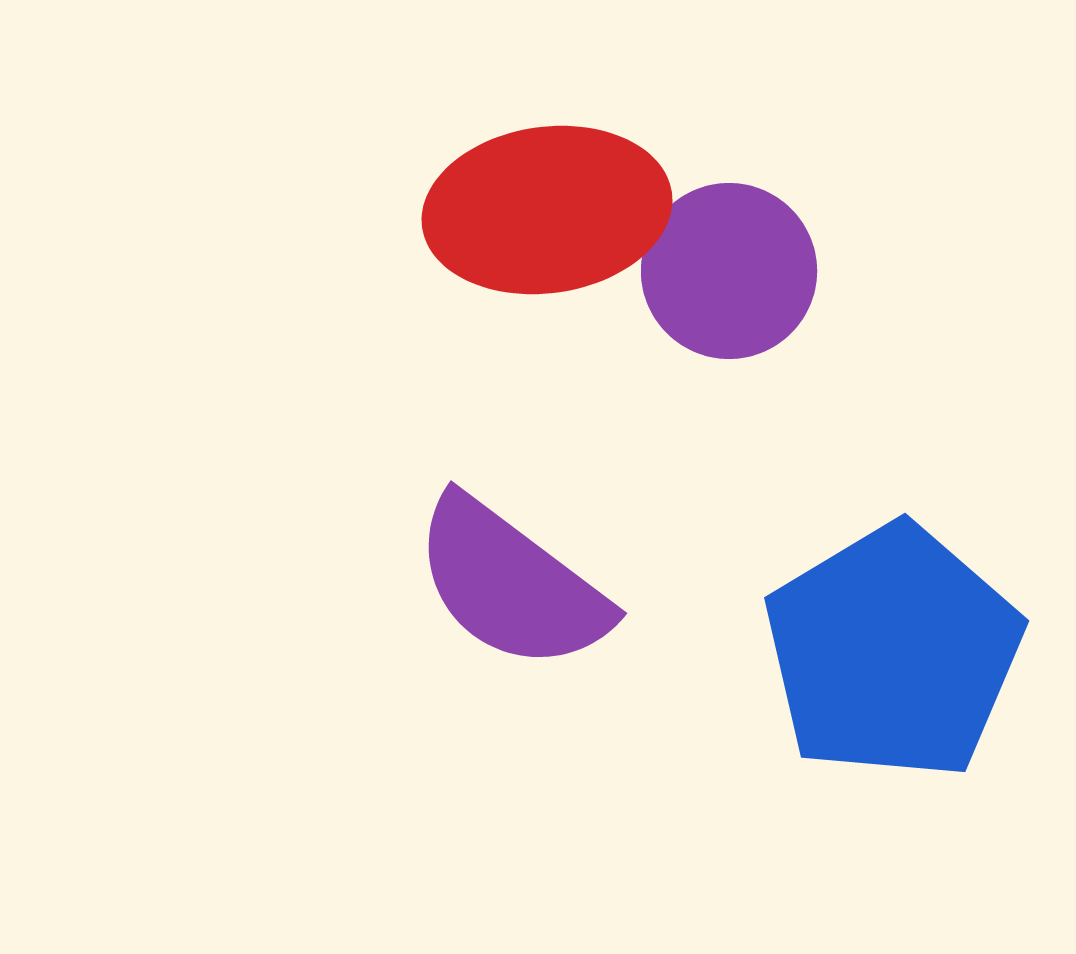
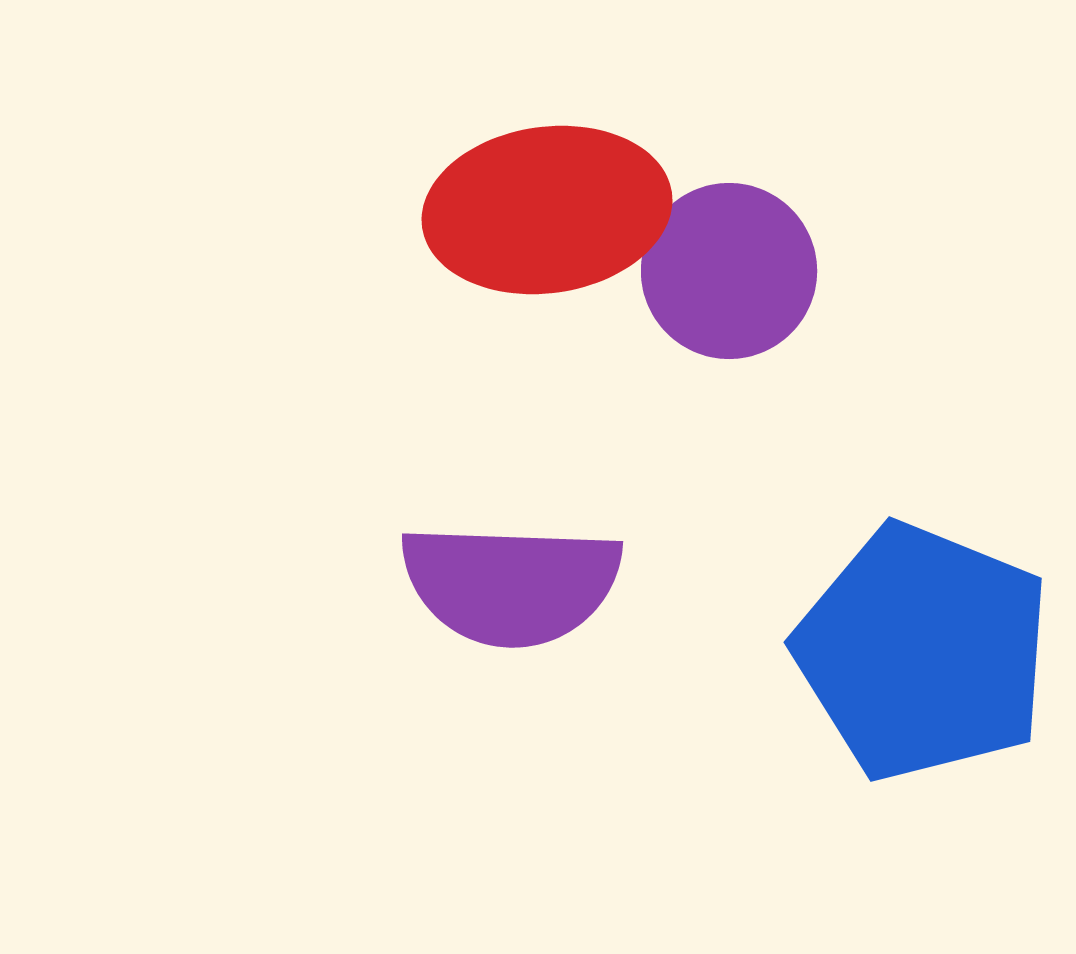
purple semicircle: rotated 35 degrees counterclockwise
blue pentagon: moved 30 px right; rotated 19 degrees counterclockwise
